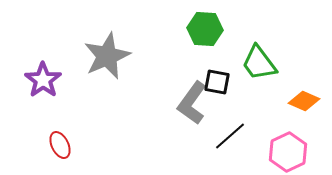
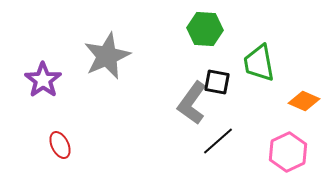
green trapezoid: rotated 27 degrees clockwise
black line: moved 12 px left, 5 px down
